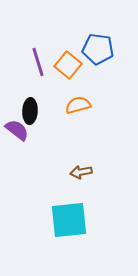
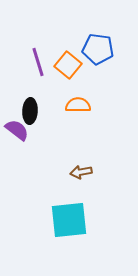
orange semicircle: rotated 15 degrees clockwise
